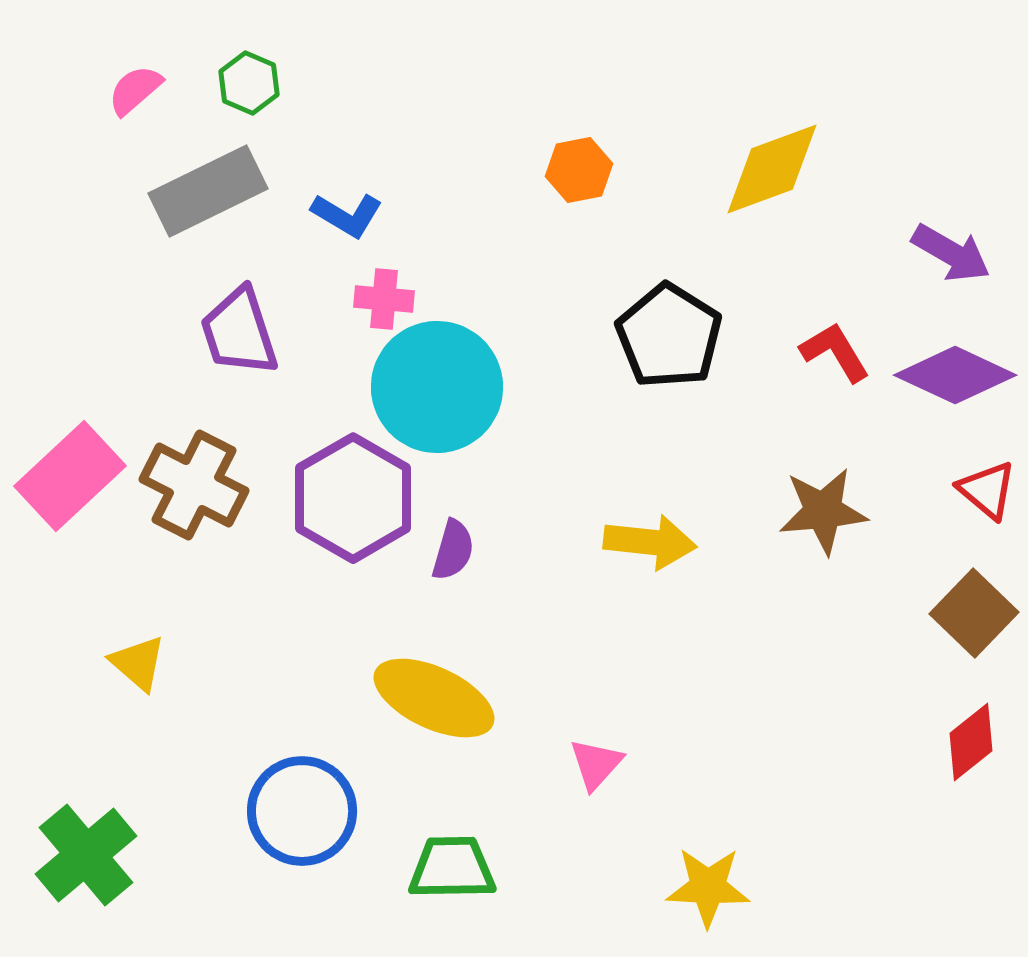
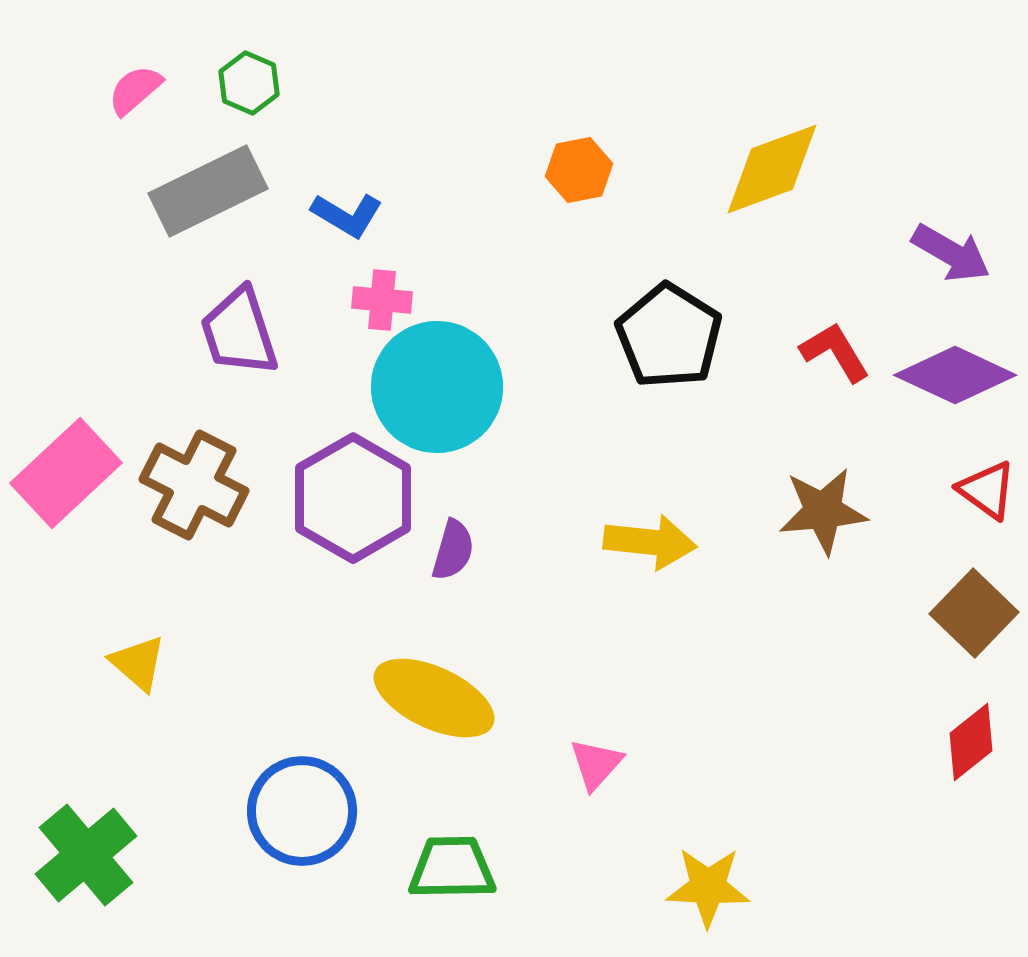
pink cross: moved 2 px left, 1 px down
pink rectangle: moved 4 px left, 3 px up
red triangle: rotated 4 degrees counterclockwise
